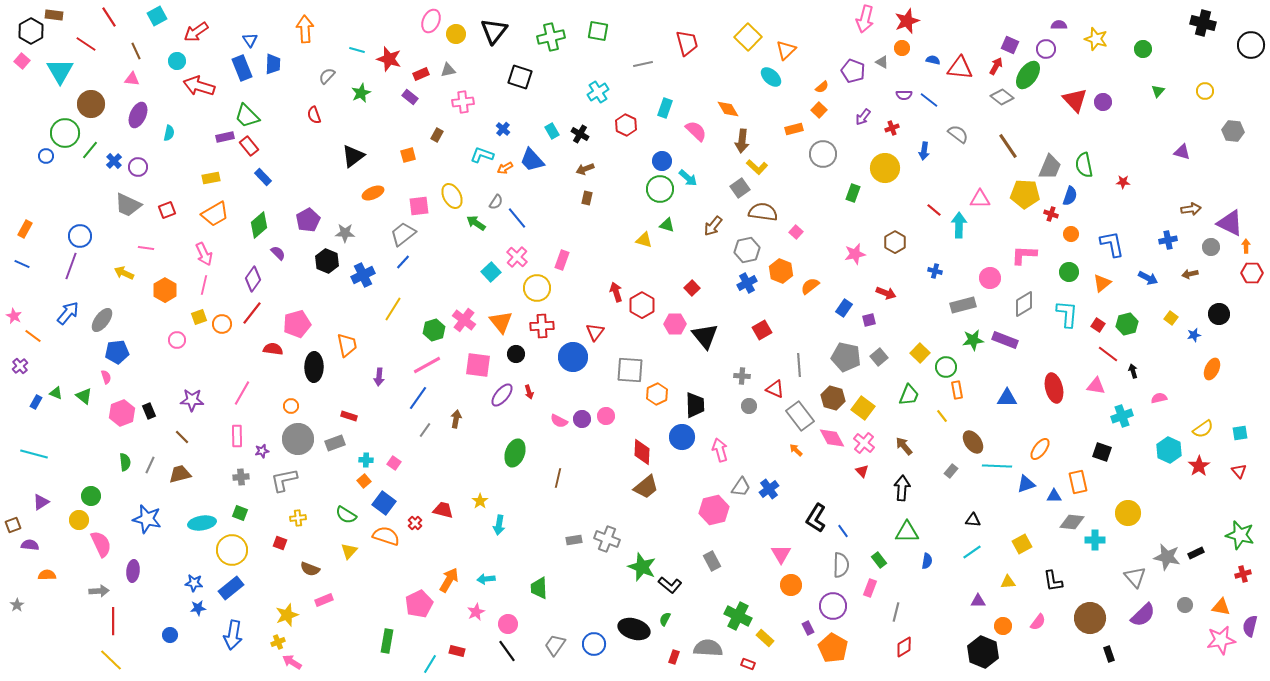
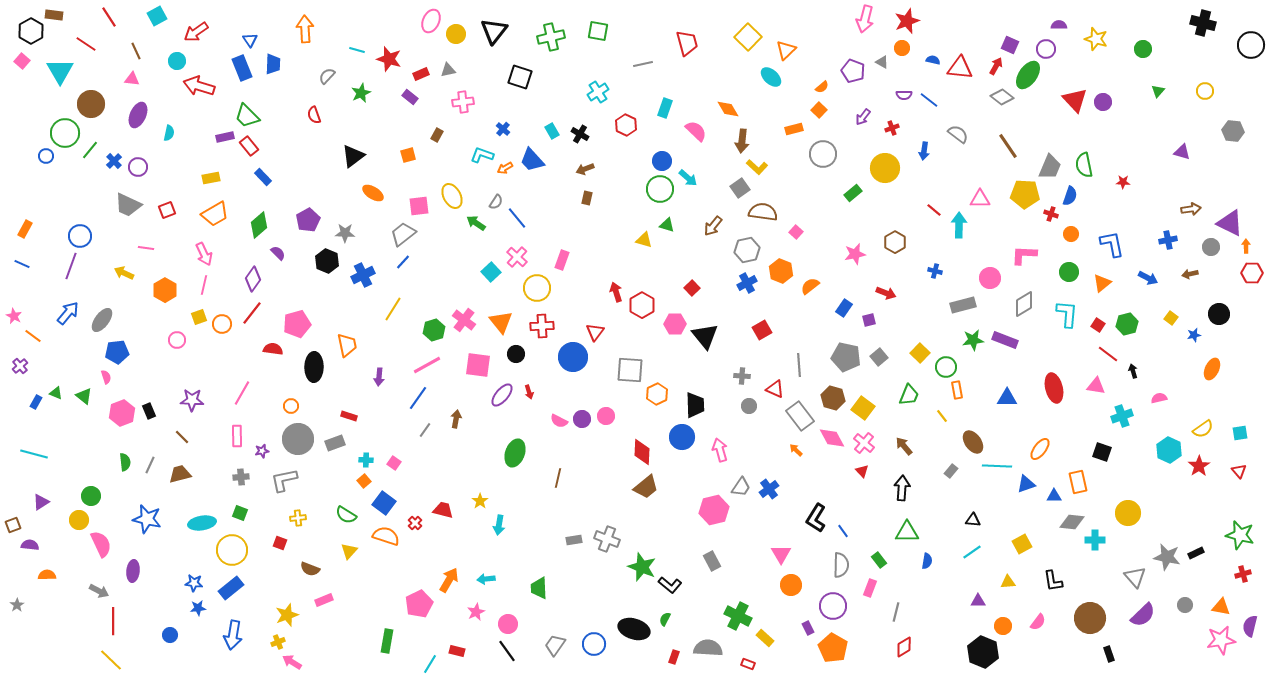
orange ellipse at (373, 193): rotated 55 degrees clockwise
green rectangle at (853, 193): rotated 30 degrees clockwise
gray arrow at (99, 591): rotated 30 degrees clockwise
